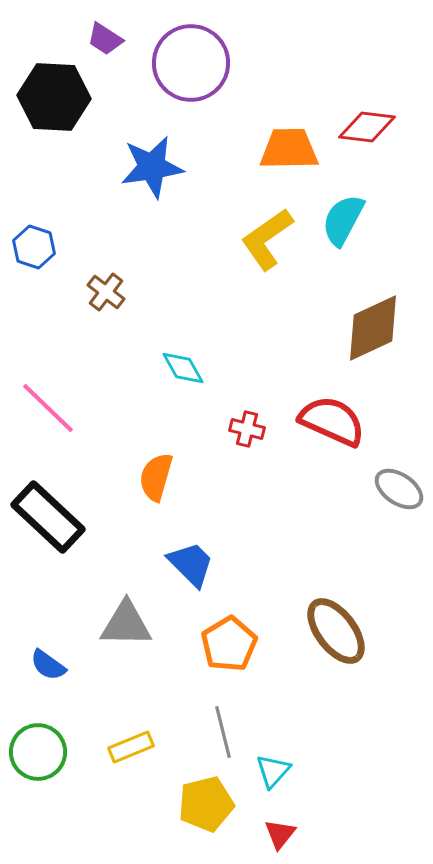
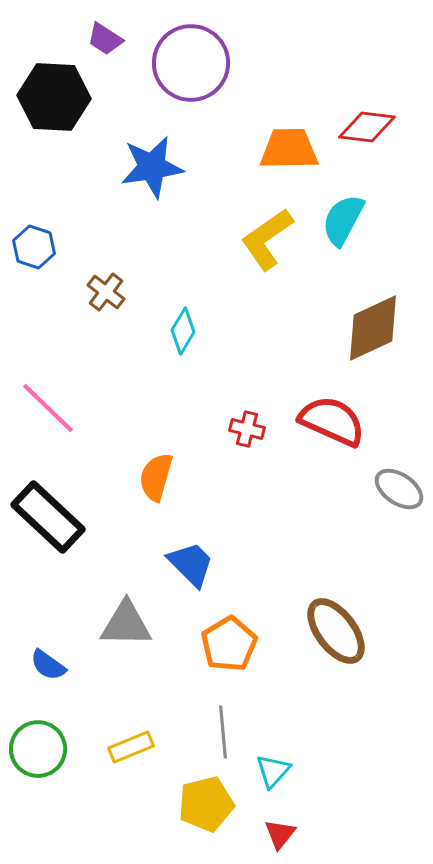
cyan diamond: moved 37 px up; rotated 60 degrees clockwise
gray line: rotated 9 degrees clockwise
green circle: moved 3 px up
